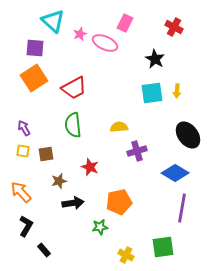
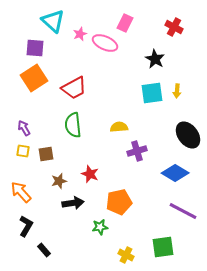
red star: moved 7 px down
purple line: moved 1 px right, 3 px down; rotated 72 degrees counterclockwise
